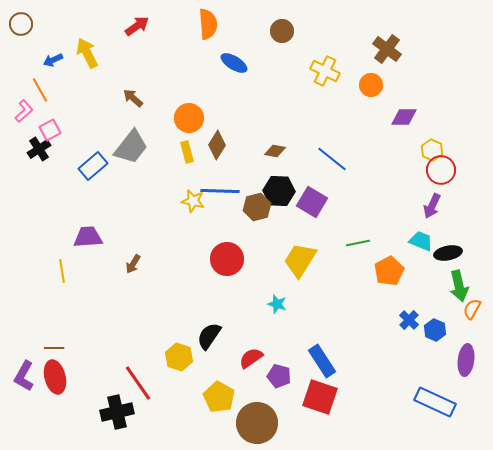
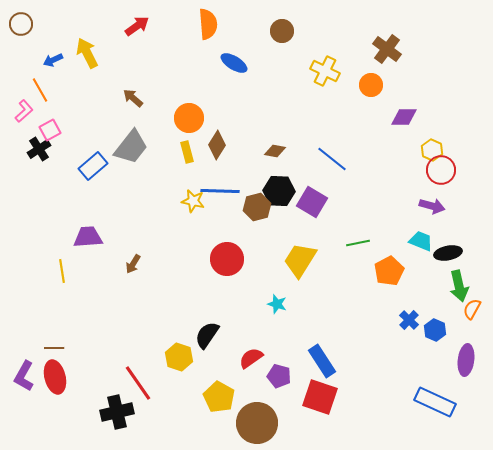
purple arrow at (432, 206): rotated 100 degrees counterclockwise
black semicircle at (209, 336): moved 2 px left, 1 px up
